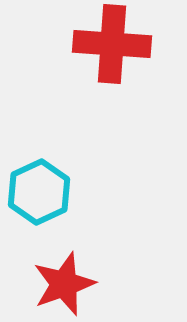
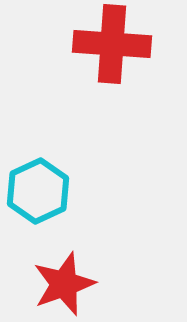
cyan hexagon: moved 1 px left, 1 px up
